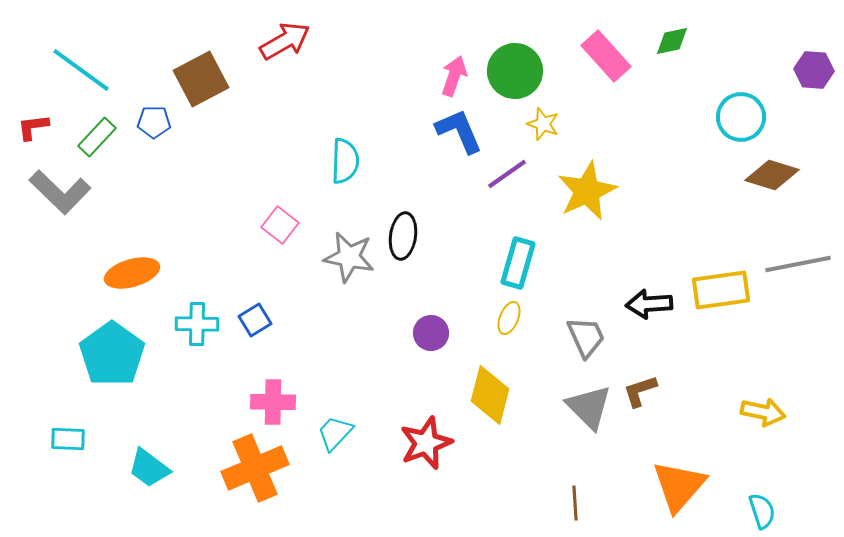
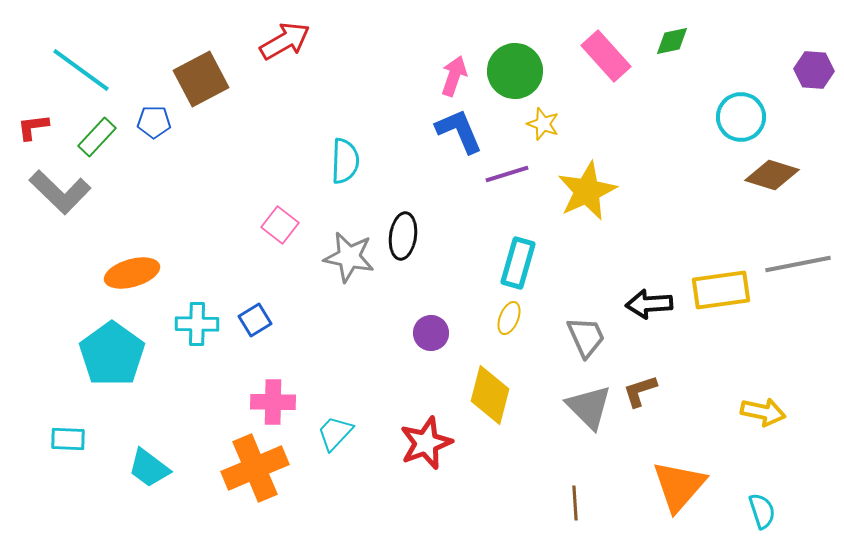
purple line at (507, 174): rotated 18 degrees clockwise
